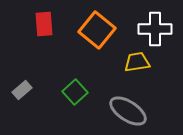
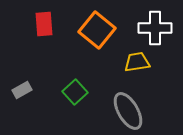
white cross: moved 1 px up
gray rectangle: rotated 12 degrees clockwise
gray ellipse: rotated 27 degrees clockwise
